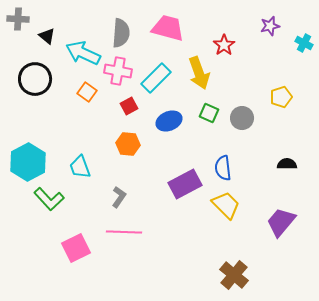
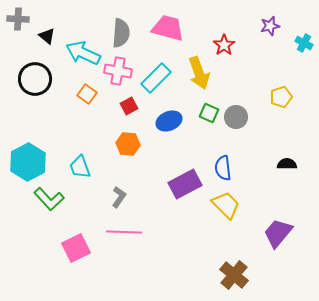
orange square: moved 2 px down
gray circle: moved 6 px left, 1 px up
purple trapezoid: moved 3 px left, 11 px down
